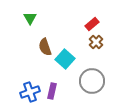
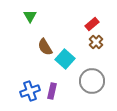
green triangle: moved 2 px up
brown semicircle: rotated 12 degrees counterclockwise
blue cross: moved 1 px up
